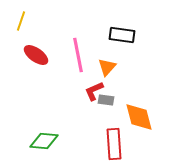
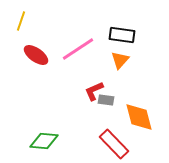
pink line: moved 6 px up; rotated 68 degrees clockwise
orange triangle: moved 13 px right, 7 px up
red rectangle: rotated 40 degrees counterclockwise
